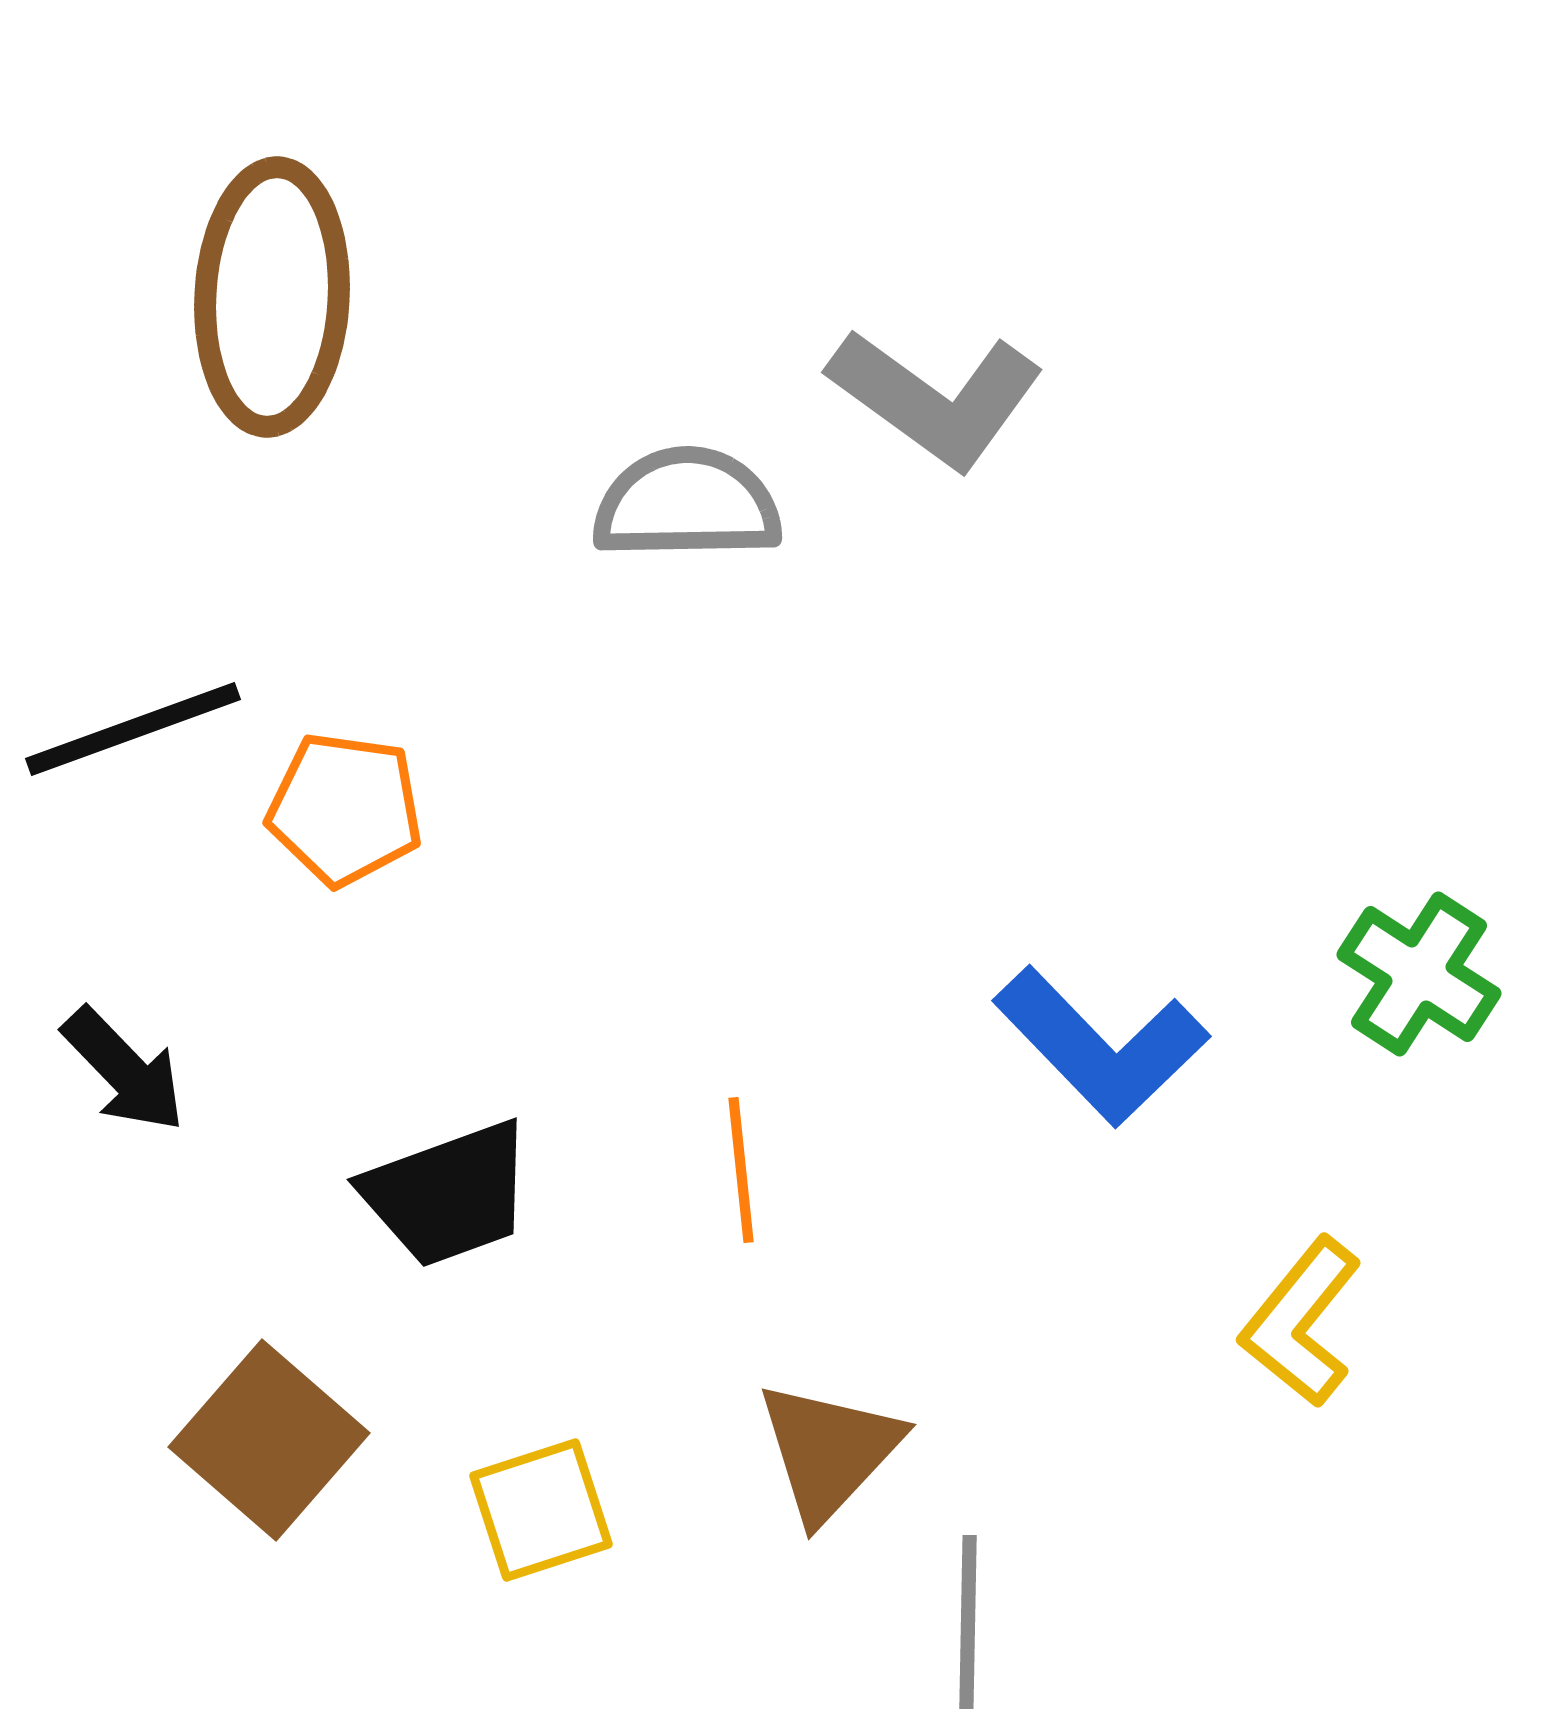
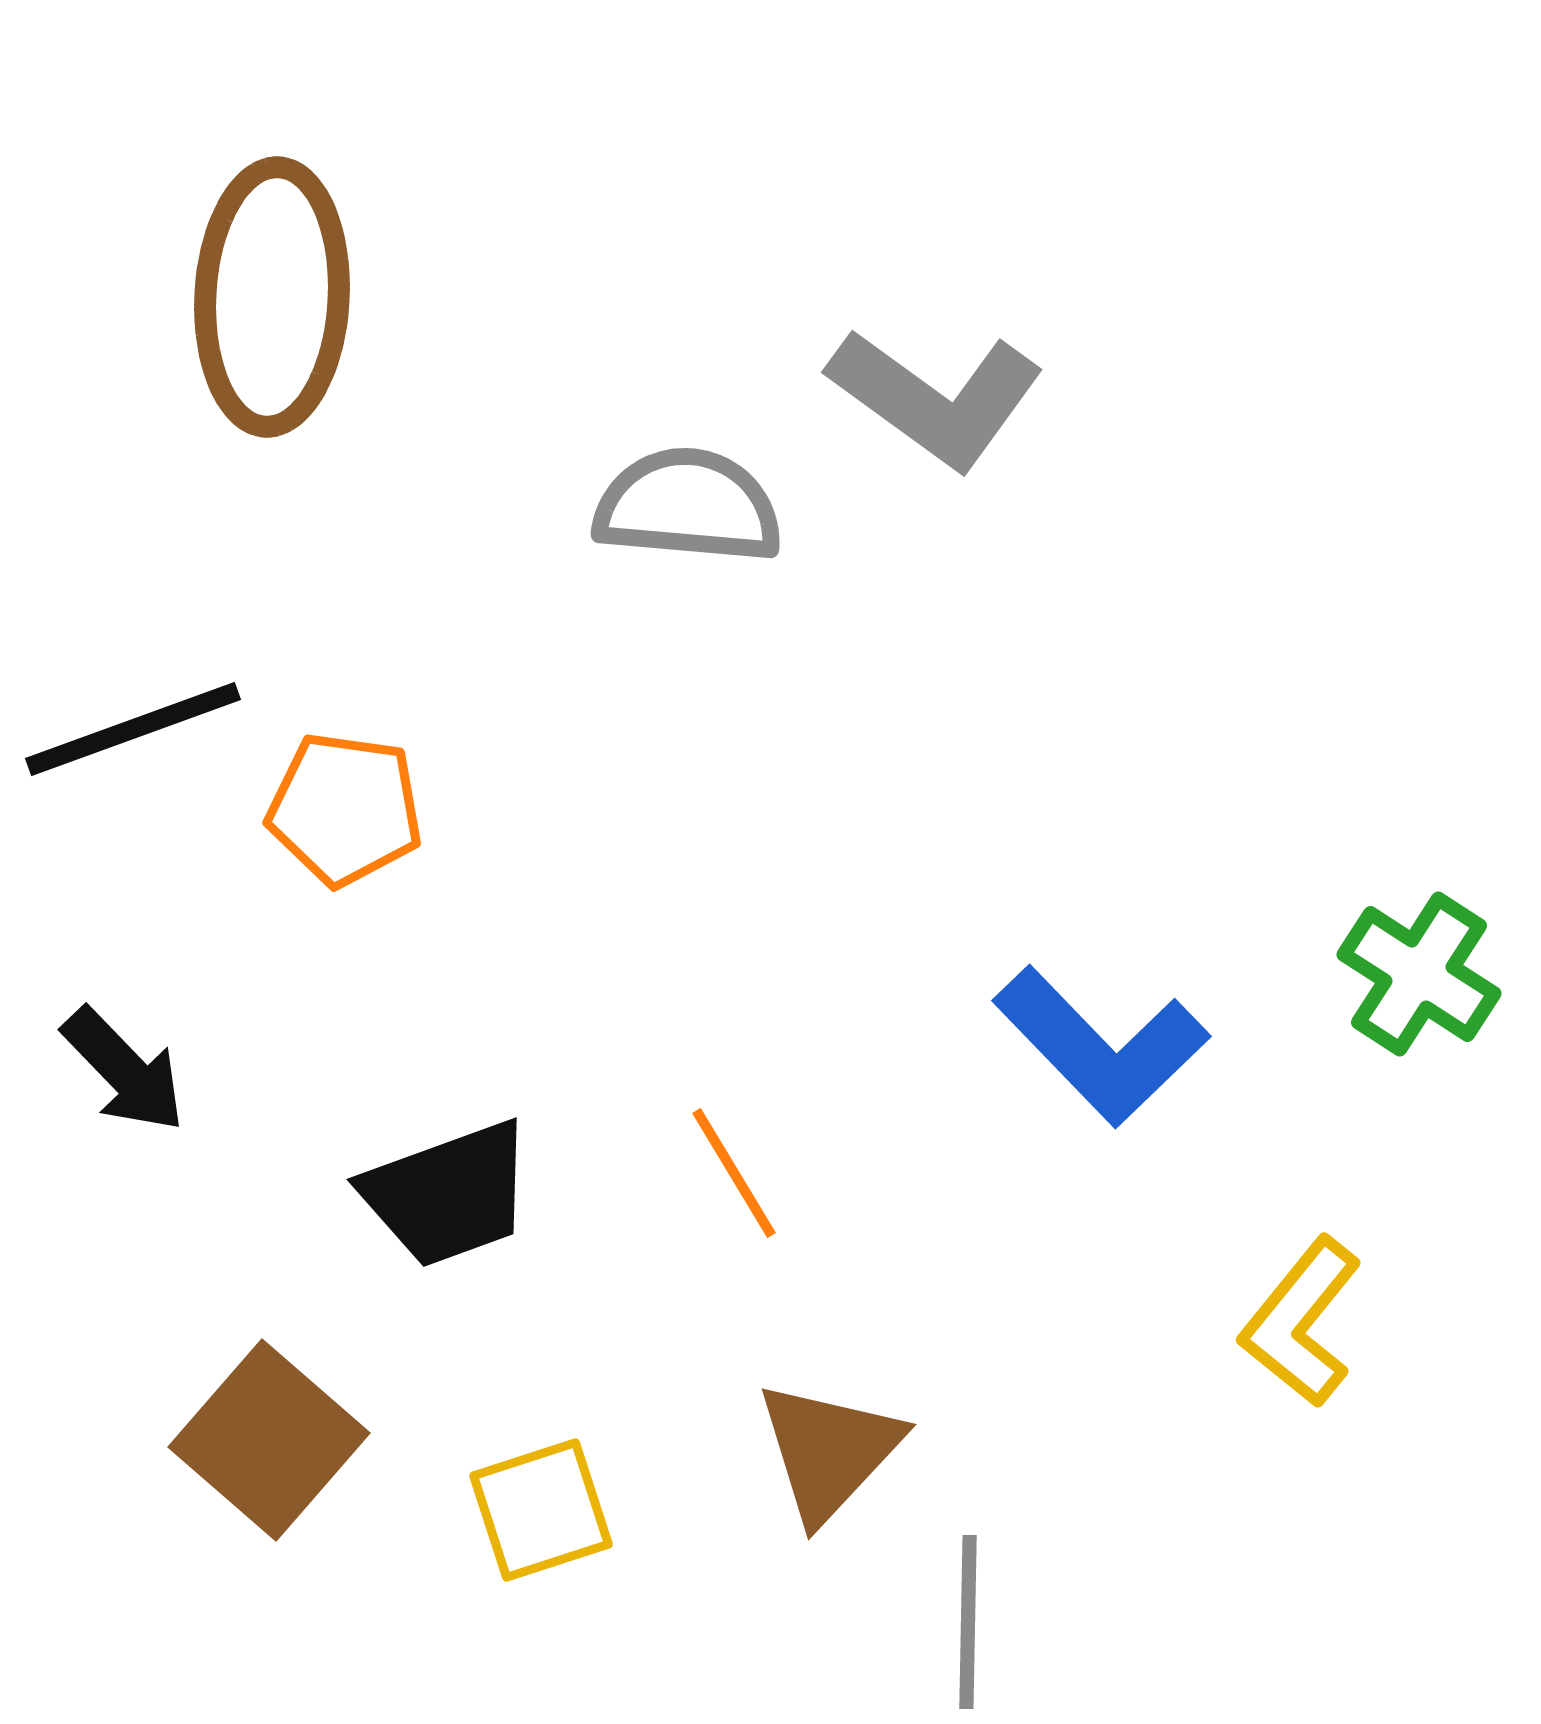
gray semicircle: moved 1 px right, 2 px down; rotated 6 degrees clockwise
orange line: moved 7 px left, 3 px down; rotated 25 degrees counterclockwise
